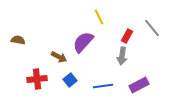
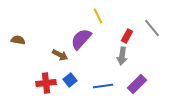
yellow line: moved 1 px left, 1 px up
purple semicircle: moved 2 px left, 3 px up
brown arrow: moved 1 px right, 2 px up
red cross: moved 9 px right, 4 px down
purple rectangle: moved 2 px left, 1 px up; rotated 18 degrees counterclockwise
